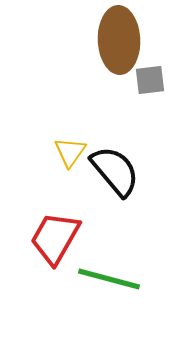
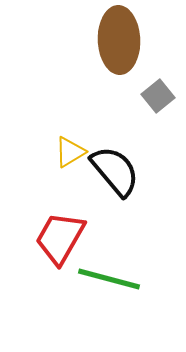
gray square: moved 8 px right, 16 px down; rotated 32 degrees counterclockwise
yellow triangle: rotated 24 degrees clockwise
red trapezoid: moved 5 px right
